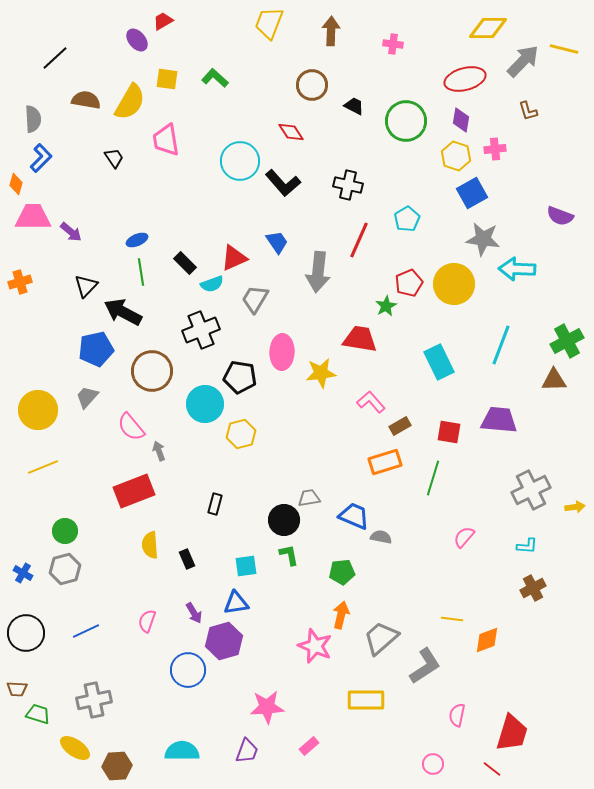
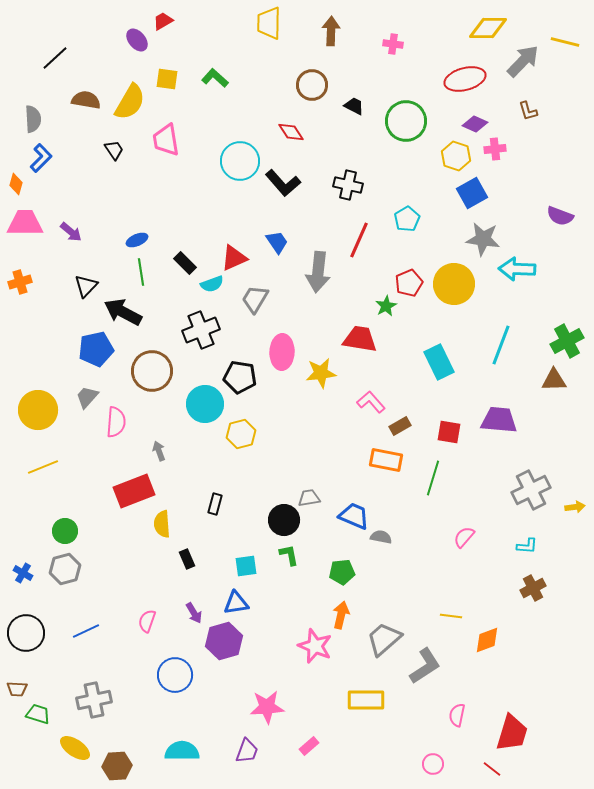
yellow trapezoid at (269, 23): rotated 20 degrees counterclockwise
yellow line at (564, 49): moved 1 px right, 7 px up
purple diamond at (461, 120): moved 14 px right, 4 px down; rotated 75 degrees counterclockwise
black trapezoid at (114, 158): moved 8 px up
pink trapezoid at (33, 217): moved 8 px left, 6 px down
pink semicircle at (131, 427): moved 15 px left, 5 px up; rotated 136 degrees counterclockwise
orange rectangle at (385, 462): moved 1 px right, 2 px up; rotated 28 degrees clockwise
yellow semicircle at (150, 545): moved 12 px right, 21 px up
yellow line at (452, 619): moved 1 px left, 3 px up
gray trapezoid at (381, 638): moved 3 px right, 1 px down
blue circle at (188, 670): moved 13 px left, 5 px down
